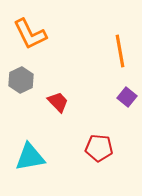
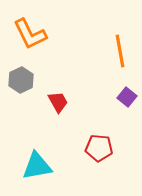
red trapezoid: rotated 15 degrees clockwise
cyan triangle: moved 7 px right, 9 px down
